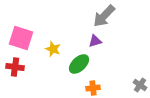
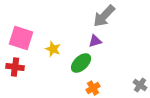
green ellipse: moved 2 px right, 1 px up
orange cross: rotated 24 degrees counterclockwise
